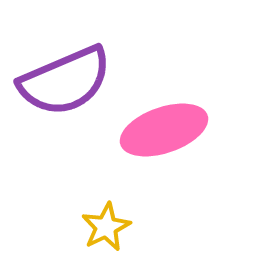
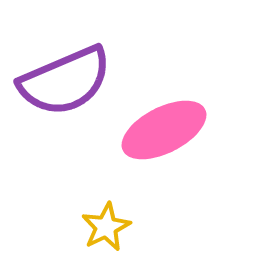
pink ellipse: rotated 8 degrees counterclockwise
